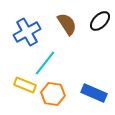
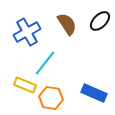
orange hexagon: moved 2 px left, 4 px down
